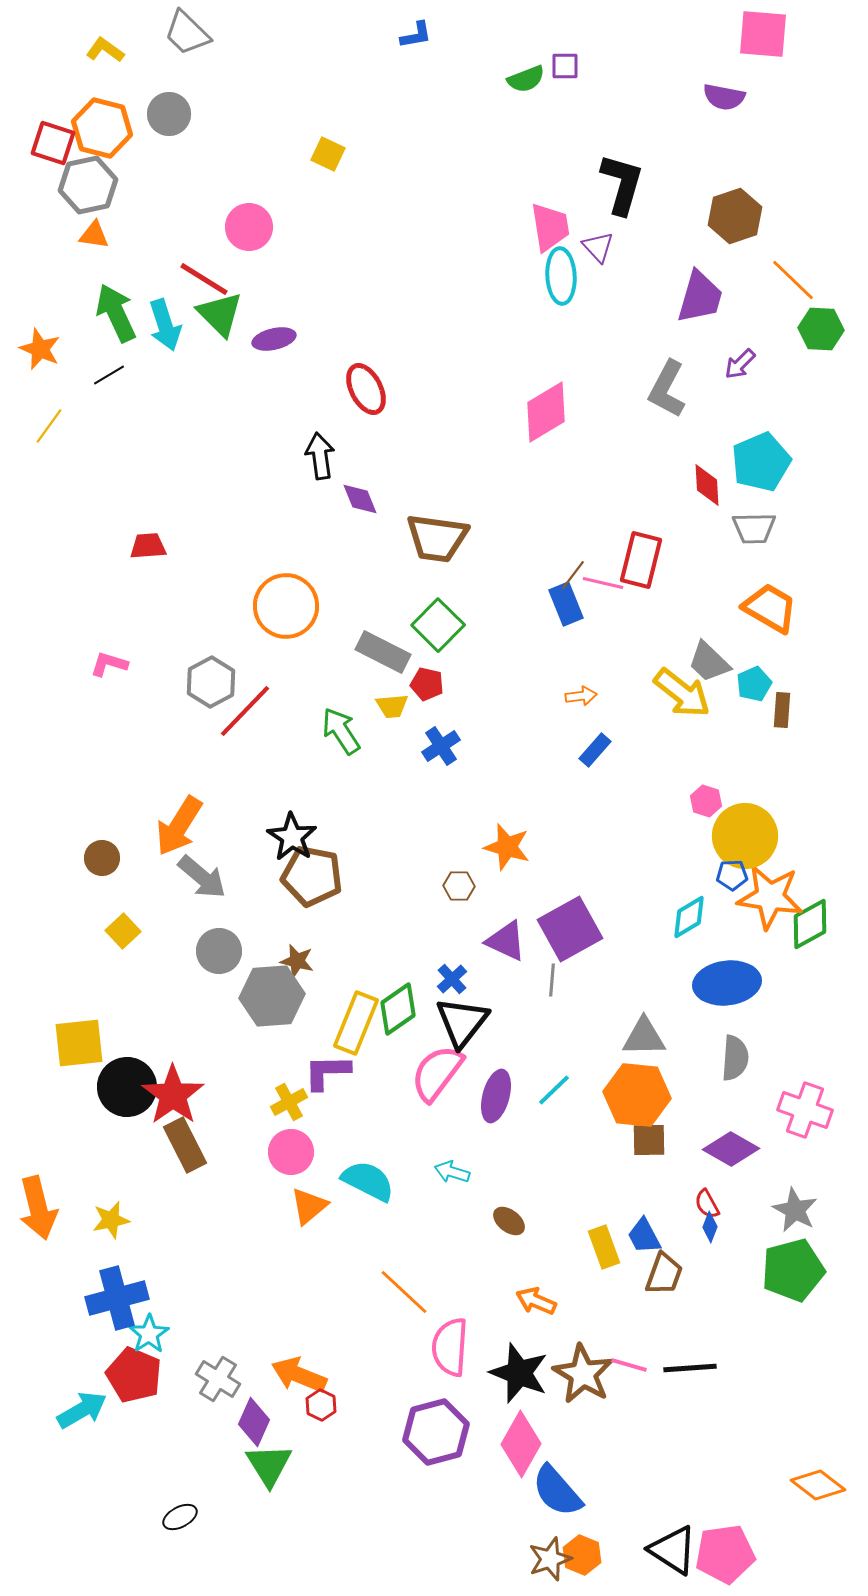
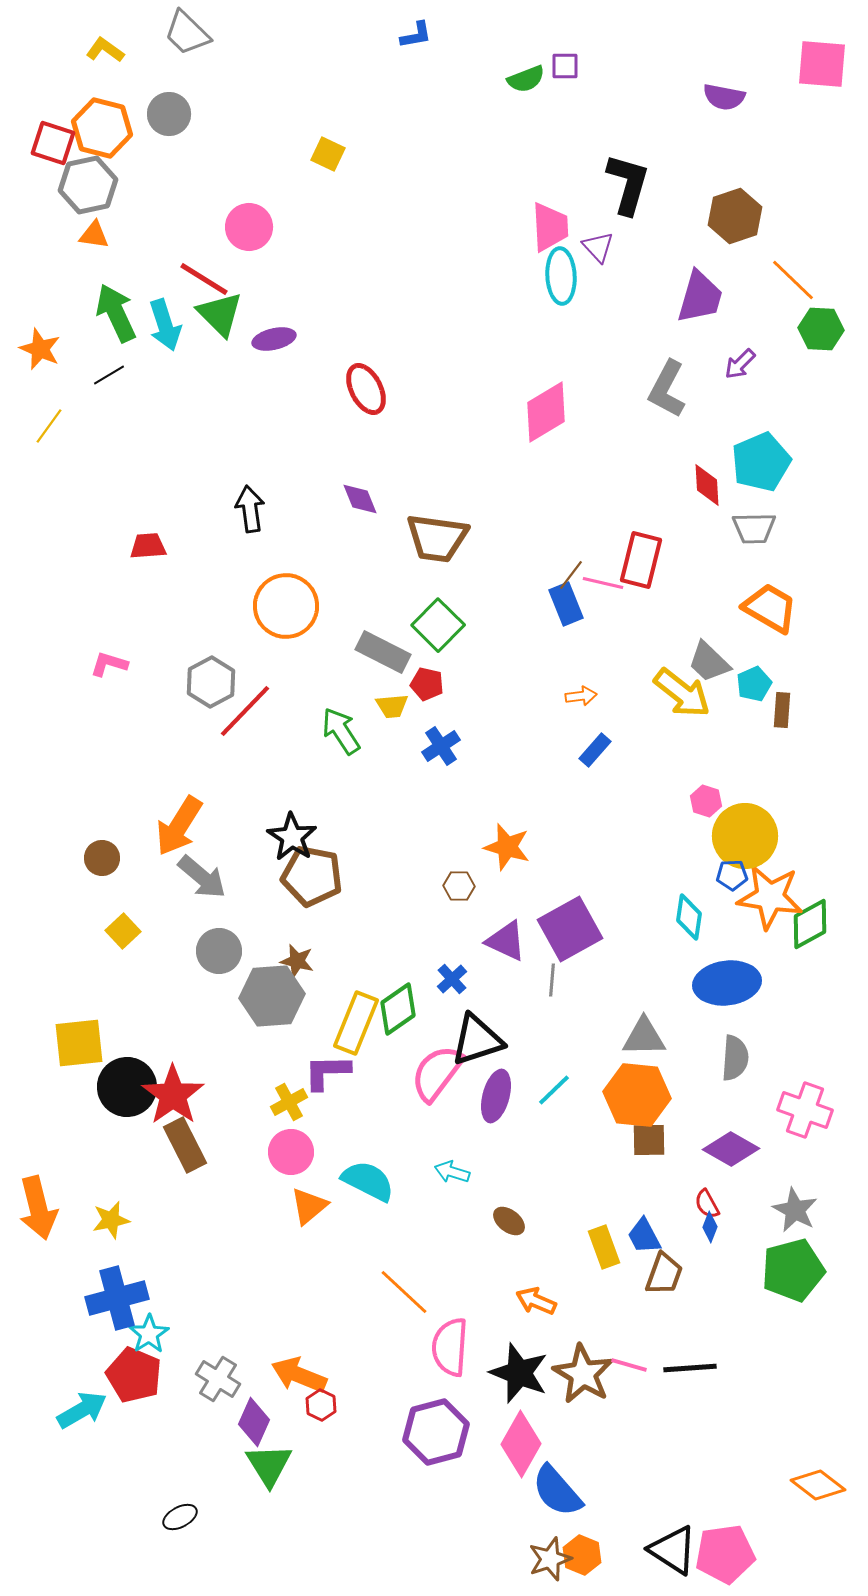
pink square at (763, 34): moved 59 px right, 30 px down
black L-shape at (622, 184): moved 6 px right
pink trapezoid at (550, 227): rotated 6 degrees clockwise
black arrow at (320, 456): moved 70 px left, 53 px down
brown line at (573, 575): moved 2 px left
cyan diamond at (689, 917): rotated 51 degrees counterclockwise
black triangle at (462, 1022): moved 15 px right, 18 px down; rotated 34 degrees clockwise
